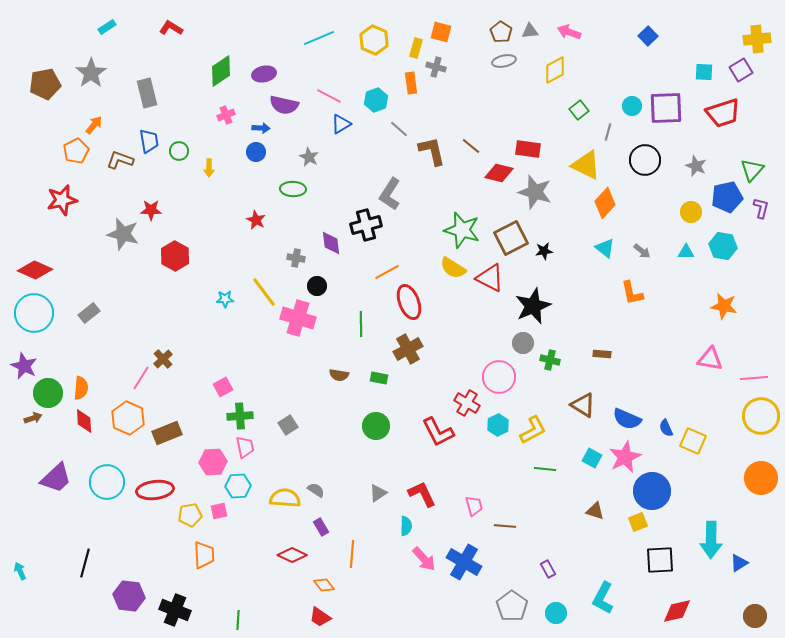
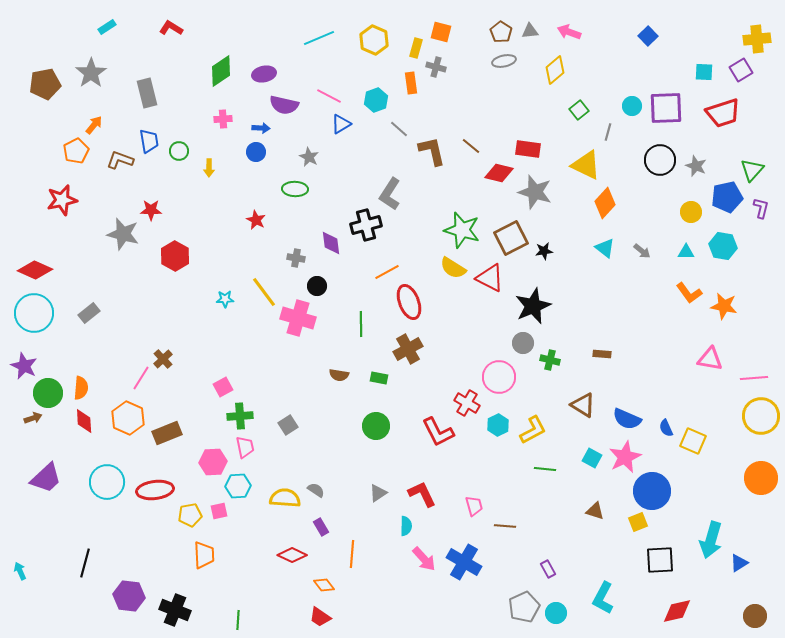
yellow diamond at (555, 70): rotated 12 degrees counterclockwise
pink cross at (226, 115): moved 3 px left, 4 px down; rotated 18 degrees clockwise
black circle at (645, 160): moved 15 px right
green ellipse at (293, 189): moved 2 px right
orange L-shape at (632, 293): moved 57 px right; rotated 24 degrees counterclockwise
purple trapezoid at (56, 478): moved 10 px left
cyan arrow at (711, 540): rotated 15 degrees clockwise
gray pentagon at (512, 606): moved 12 px right, 1 px down; rotated 12 degrees clockwise
